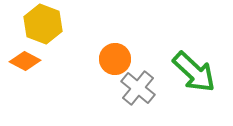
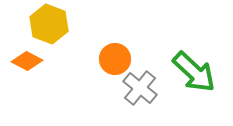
yellow hexagon: moved 6 px right
orange diamond: moved 2 px right
gray cross: moved 2 px right
